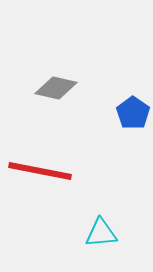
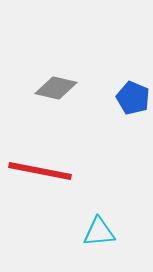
blue pentagon: moved 15 px up; rotated 12 degrees counterclockwise
cyan triangle: moved 2 px left, 1 px up
